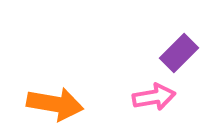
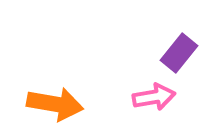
purple rectangle: rotated 6 degrees counterclockwise
